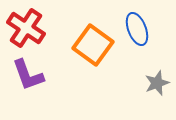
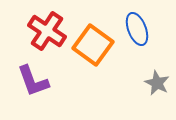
red cross: moved 21 px right, 3 px down
purple L-shape: moved 5 px right, 6 px down
gray star: rotated 25 degrees counterclockwise
